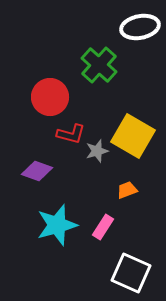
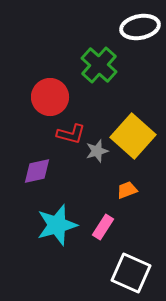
yellow square: rotated 12 degrees clockwise
purple diamond: rotated 32 degrees counterclockwise
